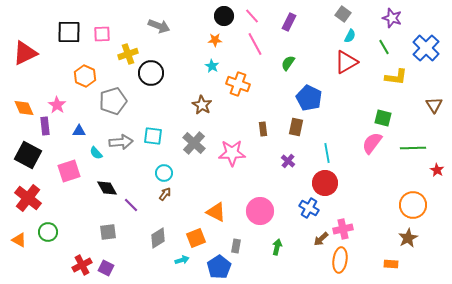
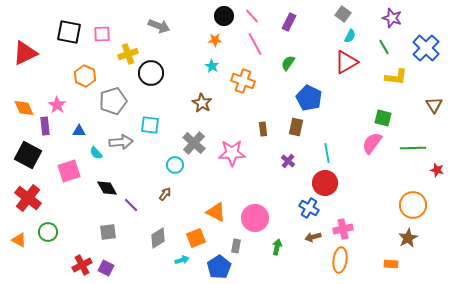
black square at (69, 32): rotated 10 degrees clockwise
orange cross at (238, 84): moved 5 px right, 3 px up
brown star at (202, 105): moved 2 px up
cyan square at (153, 136): moved 3 px left, 11 px up
red star at (437, 170): rotated 16 degrees counterclockwise
cyan circle at (164, 173): moved 11 px right, 8 px up
pink circle at (260, 211): moved 5 px left, 7 px down
brown arrow at (321, 239): moved 8 px left, 2 px up; rotated 28 degrees clockwise
